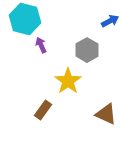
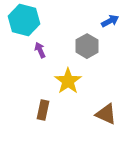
cyan hexagon: moved 1 px left, 1 px down
purple arrow: moved 1 px left, 5 px down
gray hexagon: moved 4 px up
brown rectangle: rotated 24 degrees counterclockwise
